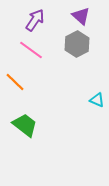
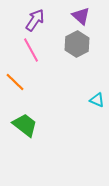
pink line: rotated 25 degrees clockwise
